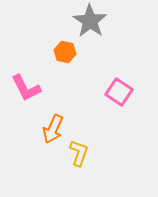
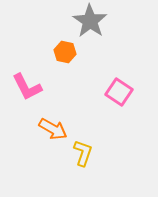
pink L-shape: moved 1 px right, 1 px up
orange arrow: rotated 84 degrees counterclockwise
yellow L-shape: moved 4 px right
